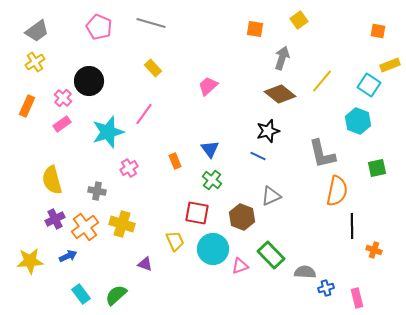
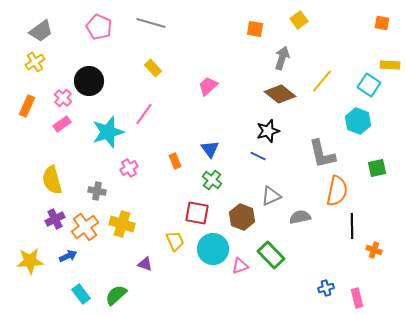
gray trapezoid at (37, 31): moved 4 px right
orange square at (378, 31): moved 4 px right, 8 px up
yellow rectangle at (390, 65): rotated 24 degrees clockwise
gray semicircle at (305, 272): moved 5 px left, 55 px up; rotated 15 degrees counterclockwise
